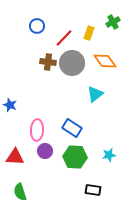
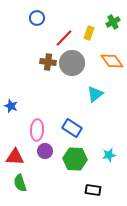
blue circle: moved 8 px up
orange diamond: moved 7 px right
blue star: moved 1 px right, 1 px down
green hexagon: moved 2 px down
green semicircle: moved 9 px up
